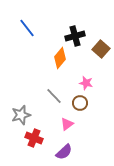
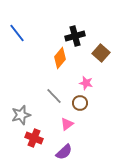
blue line: moved 10 px left, 5 px down
brown square: moved 4 px down
